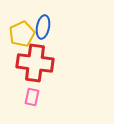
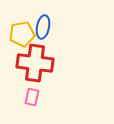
yellow pentagon: rotated 15 degrees clockwise
